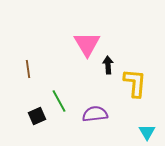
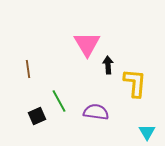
purple semicircle: moved 1 px right, 2 px up; rotated 15 degrees clockwise
